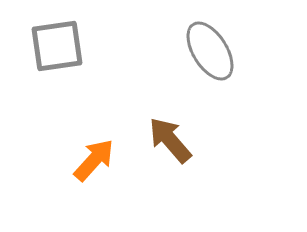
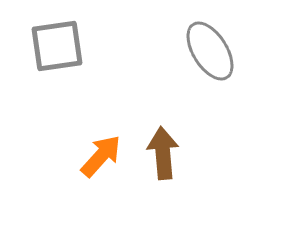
brown arrow: moved 7 px left, 13 px down; rotated 36 degrees clockwise
orange arrow: moved 7 px right, 4 px up
